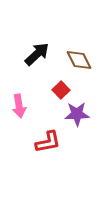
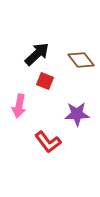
brown diamond: moved 2 px right; rotated 12 degrees counterclockwise
red square: moved 16 px left, 9 px up; rotated 24 degrees counterclockwise
pink arrow: rotated 20 degrees clockwise
red L-shape: rotated 64 degrees clockwise
